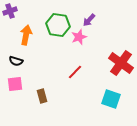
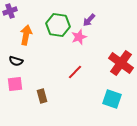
cyan square: moved 1 px right
